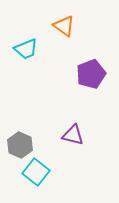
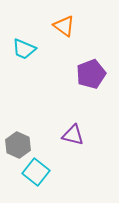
cyan trapezoid: moved 2 px left; rotated 45 degrees clockwise
gray hexagon: moved 2 px left
